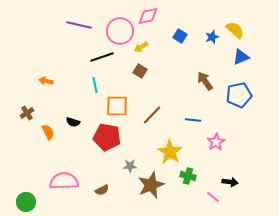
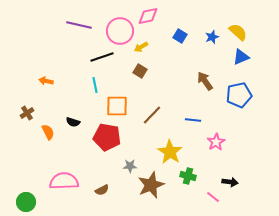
yellow semicircle: moved 3 px right, 2 px down
